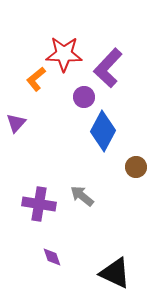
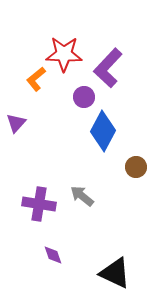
purple diamond: moved 1 px right, 2 px up
